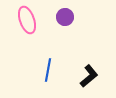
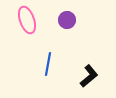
purple circle: moved 2 px right, 3 px down
blue line: moved 6 px up
